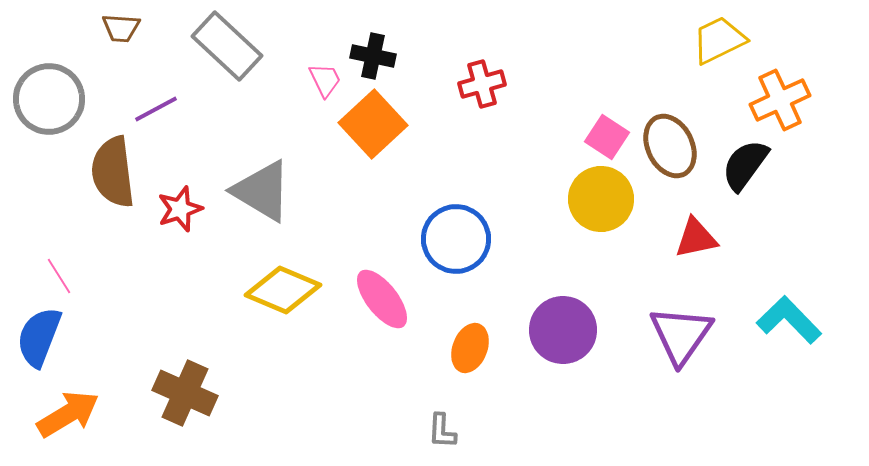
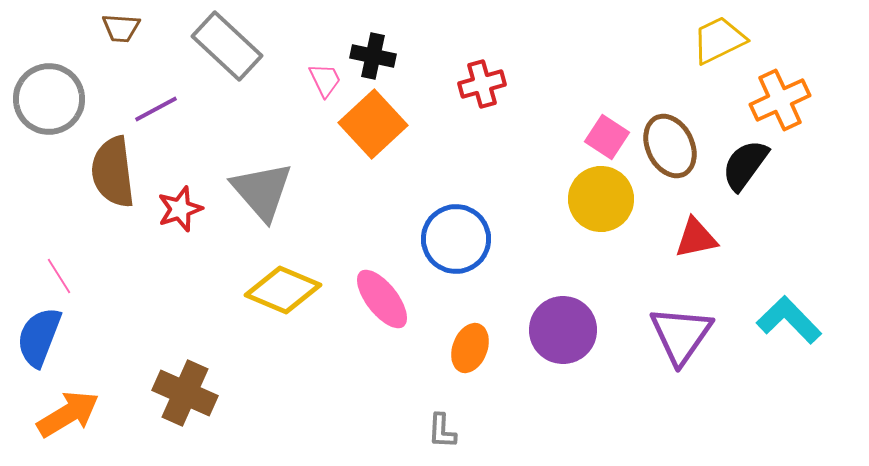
gray triangle: rotated 18 degrees clockwise
